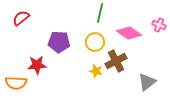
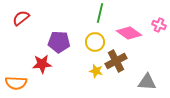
red star: moved 5 px right, 1 px up
gray triangle: rotated 42 degrees clockwise
